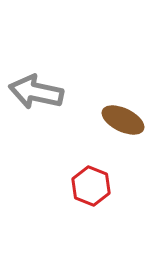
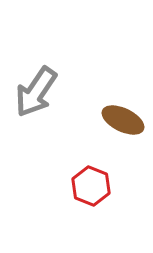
gray arrow: rotated 68 degrees counterclockwise
